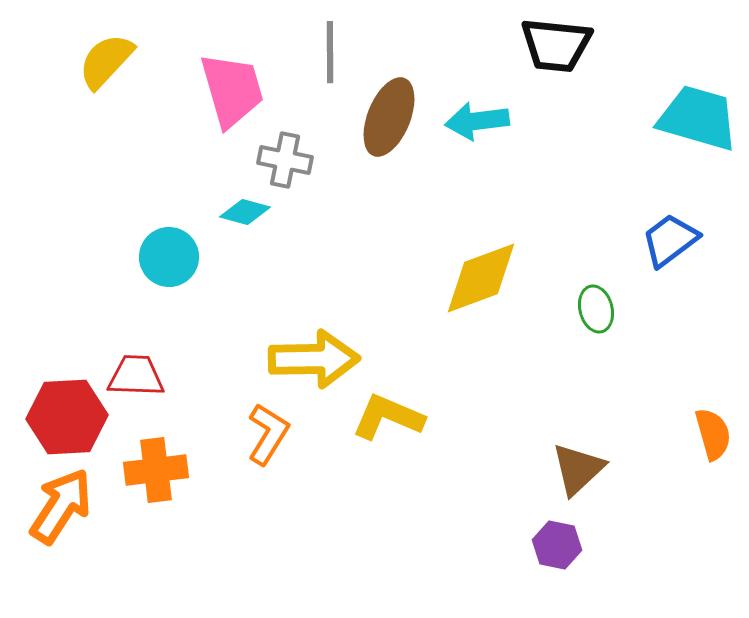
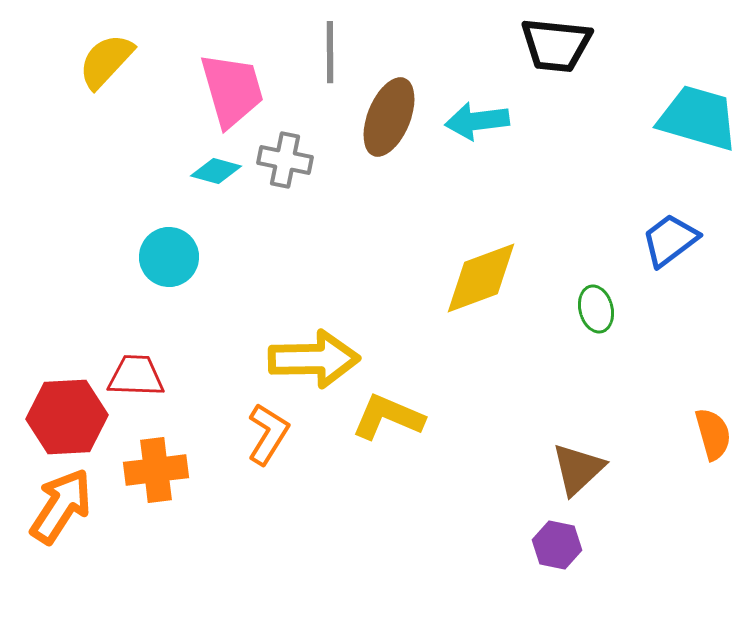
cyan diamond: moved 29 px left, 41 px up
